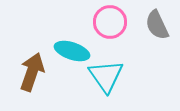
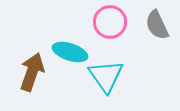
cyan ellipse: moved 2 px left, 1 px down
